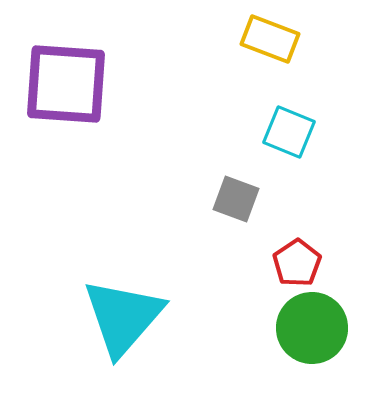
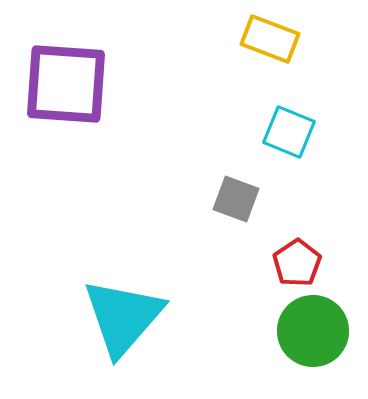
green circle: moved 1 px right, 3 px down
